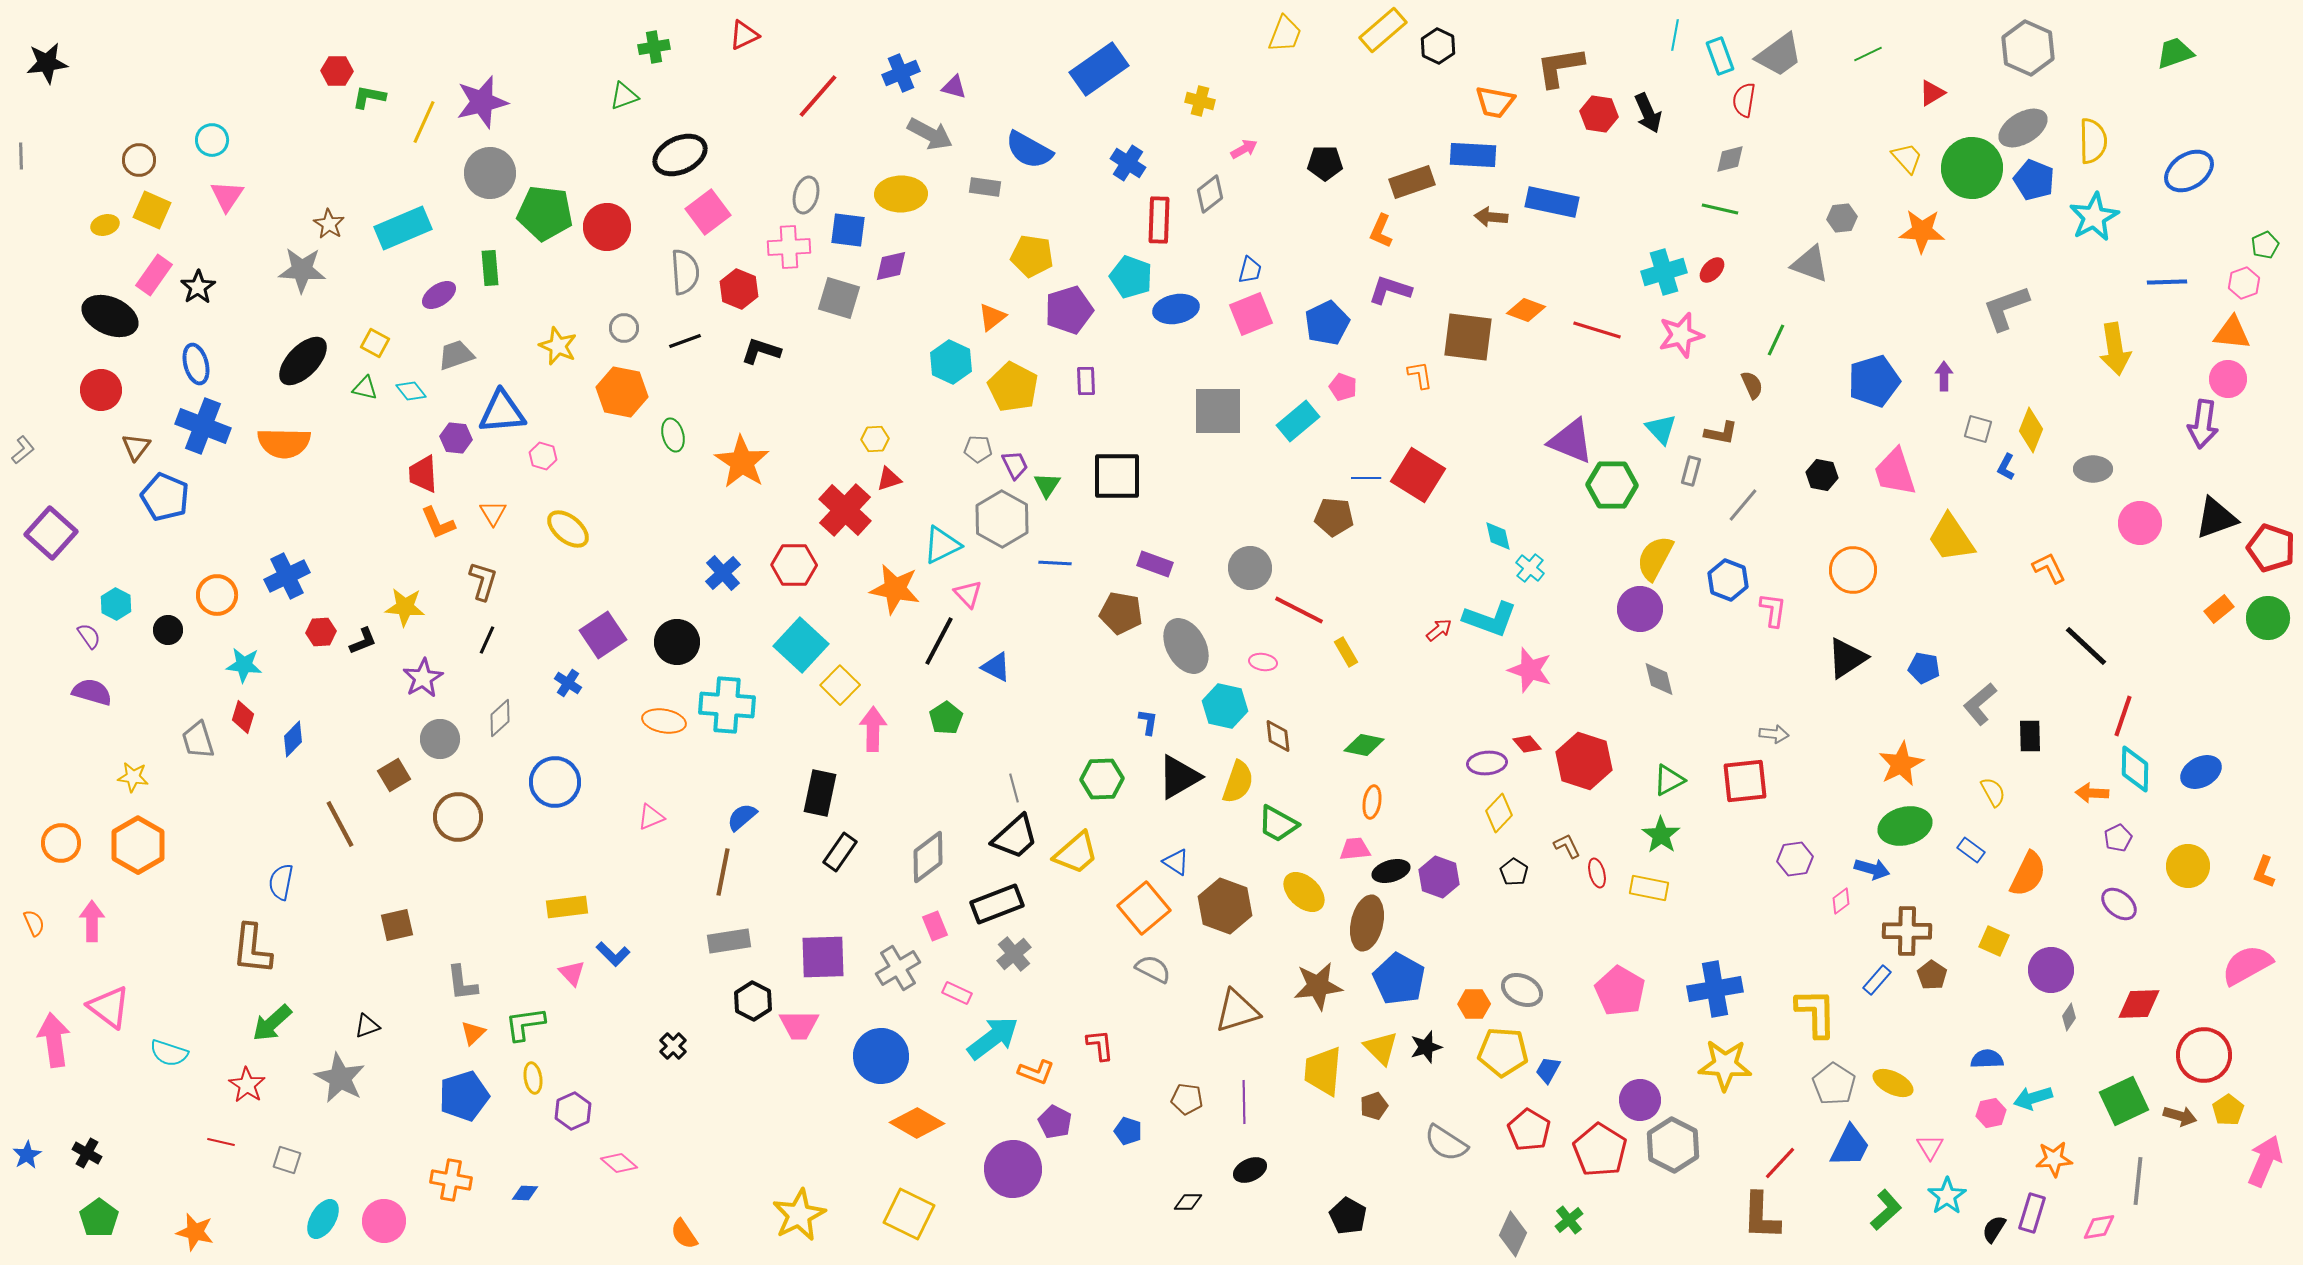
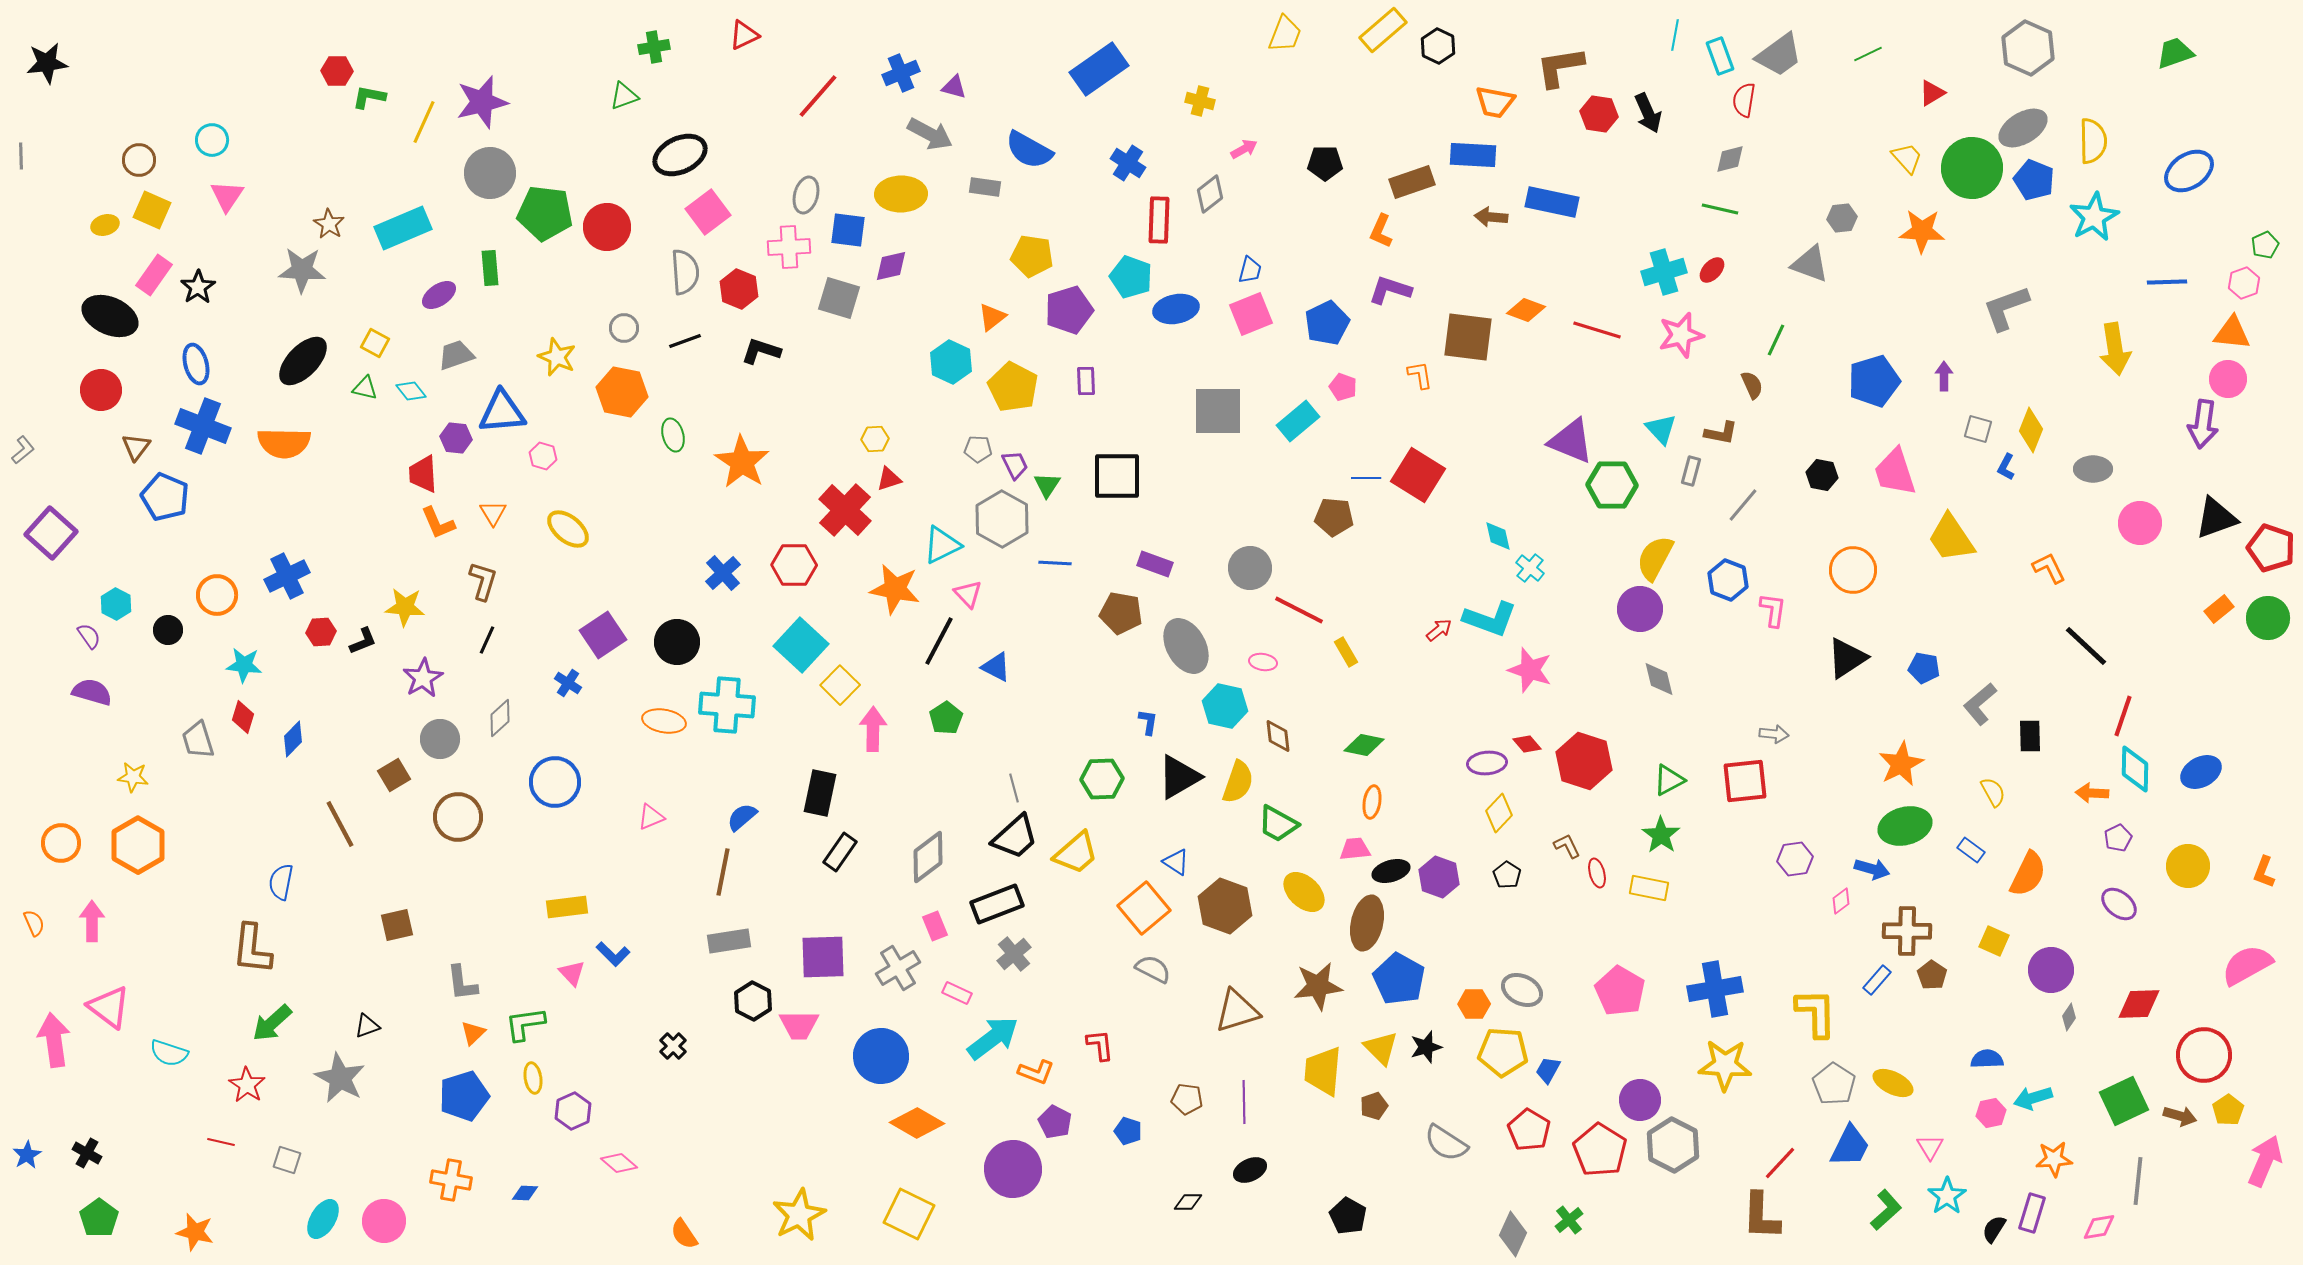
yellow star at (558, 346): moved 1 px left, 11 px down
black pentagon at (1514, 872): moved 7 px left, 3 px down
